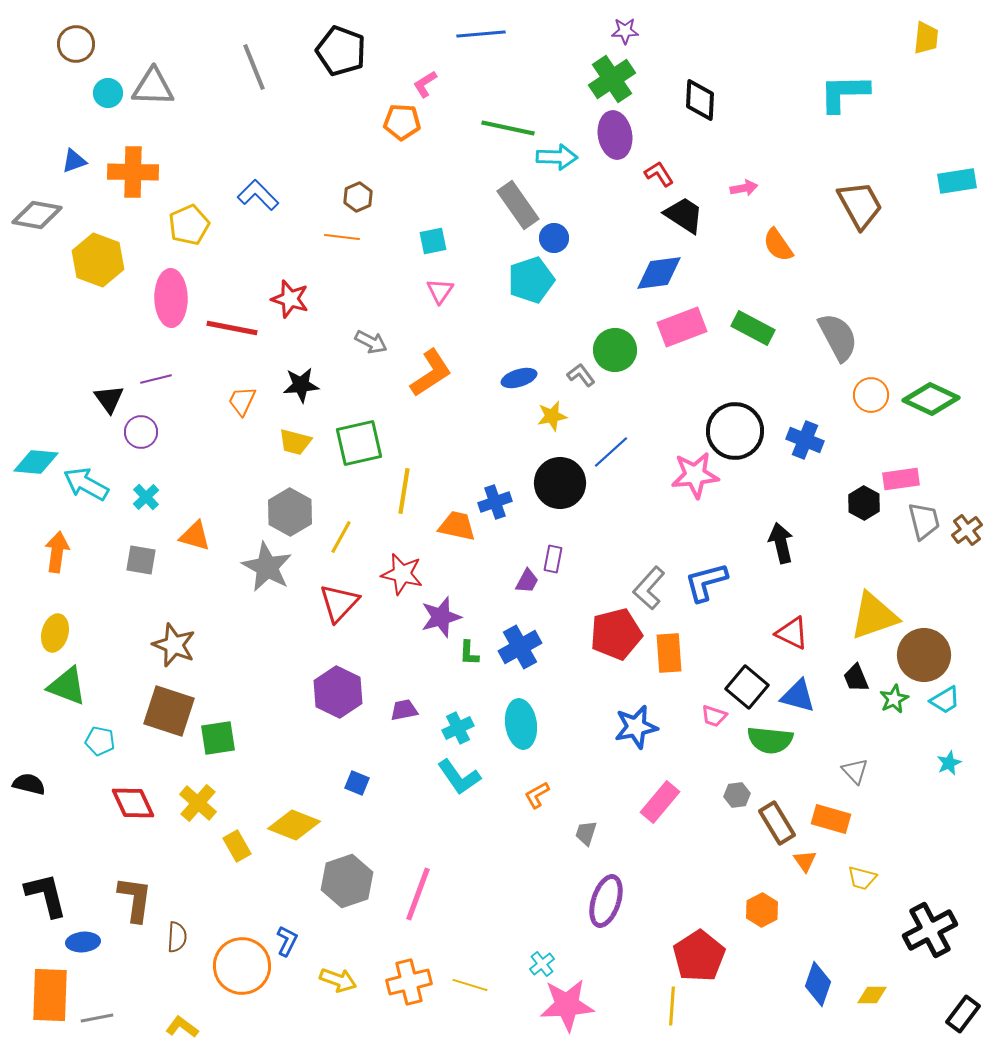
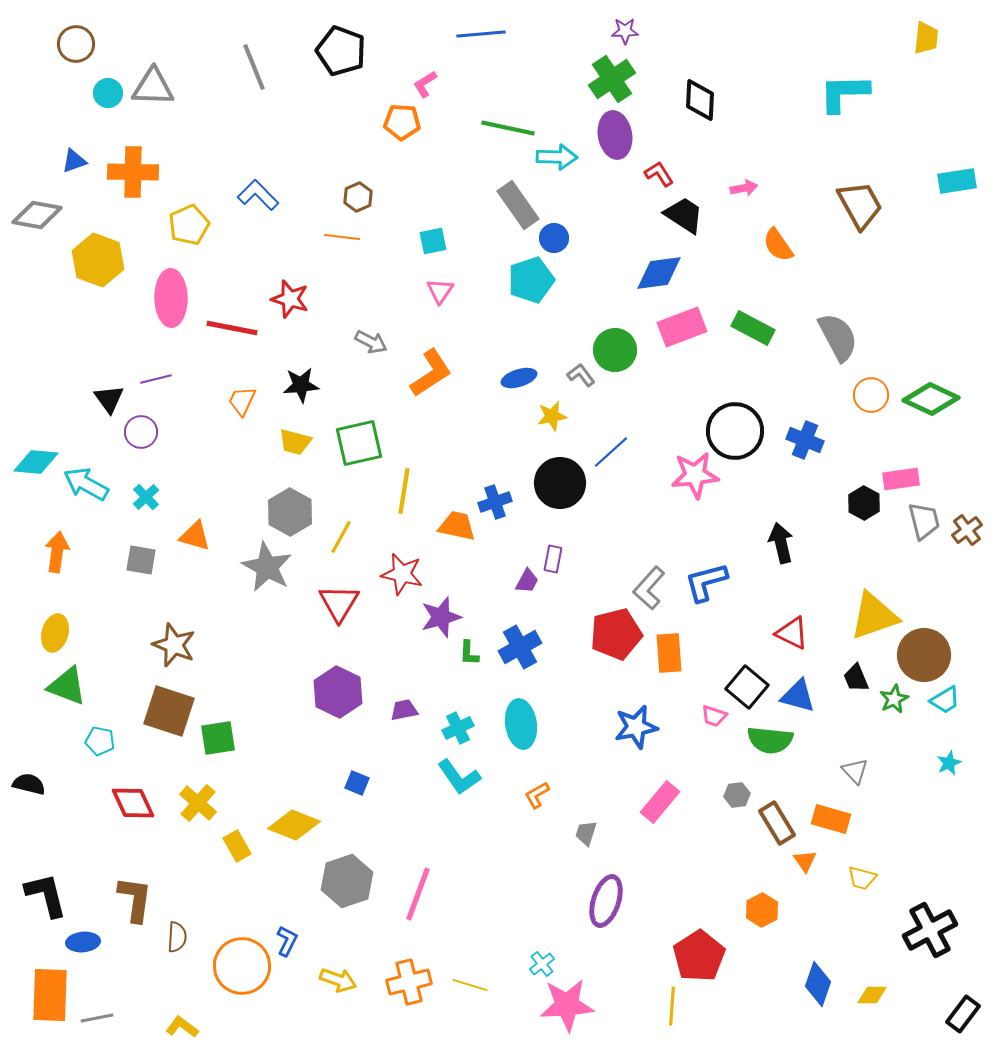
red triangle at (339, 603): rotated 12 degrees counterclockwise
